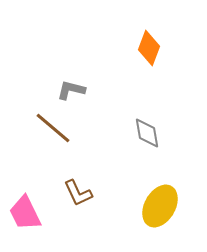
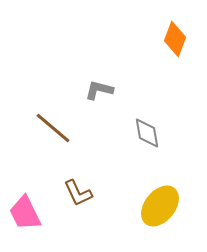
orange diamond: moved 26 px right, 9 px up
gray L-shape: moved 28 px right
yellow ellipse: rotated 9 degrees clockwise
